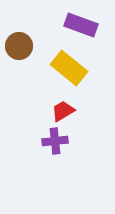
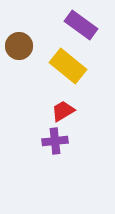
purple rectangle: rotated 16 degrees clockwise
yellow rectangle: moved 1 px left, 2 px up
